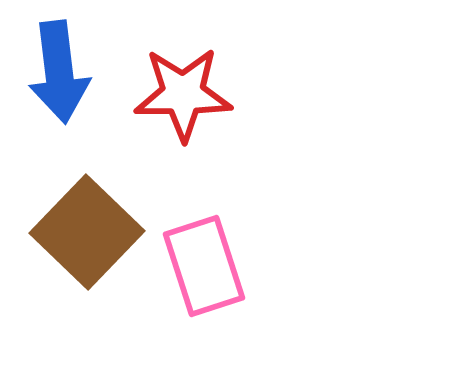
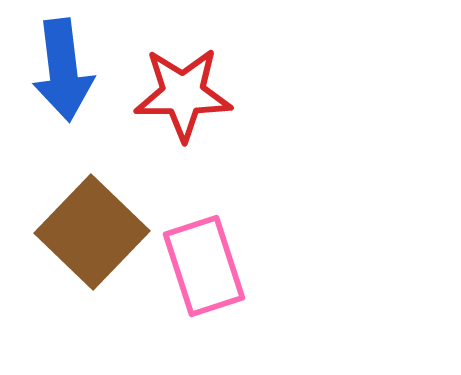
blue arrow: moved 4 px right, 2 px up
brown square: moved 5 px right
